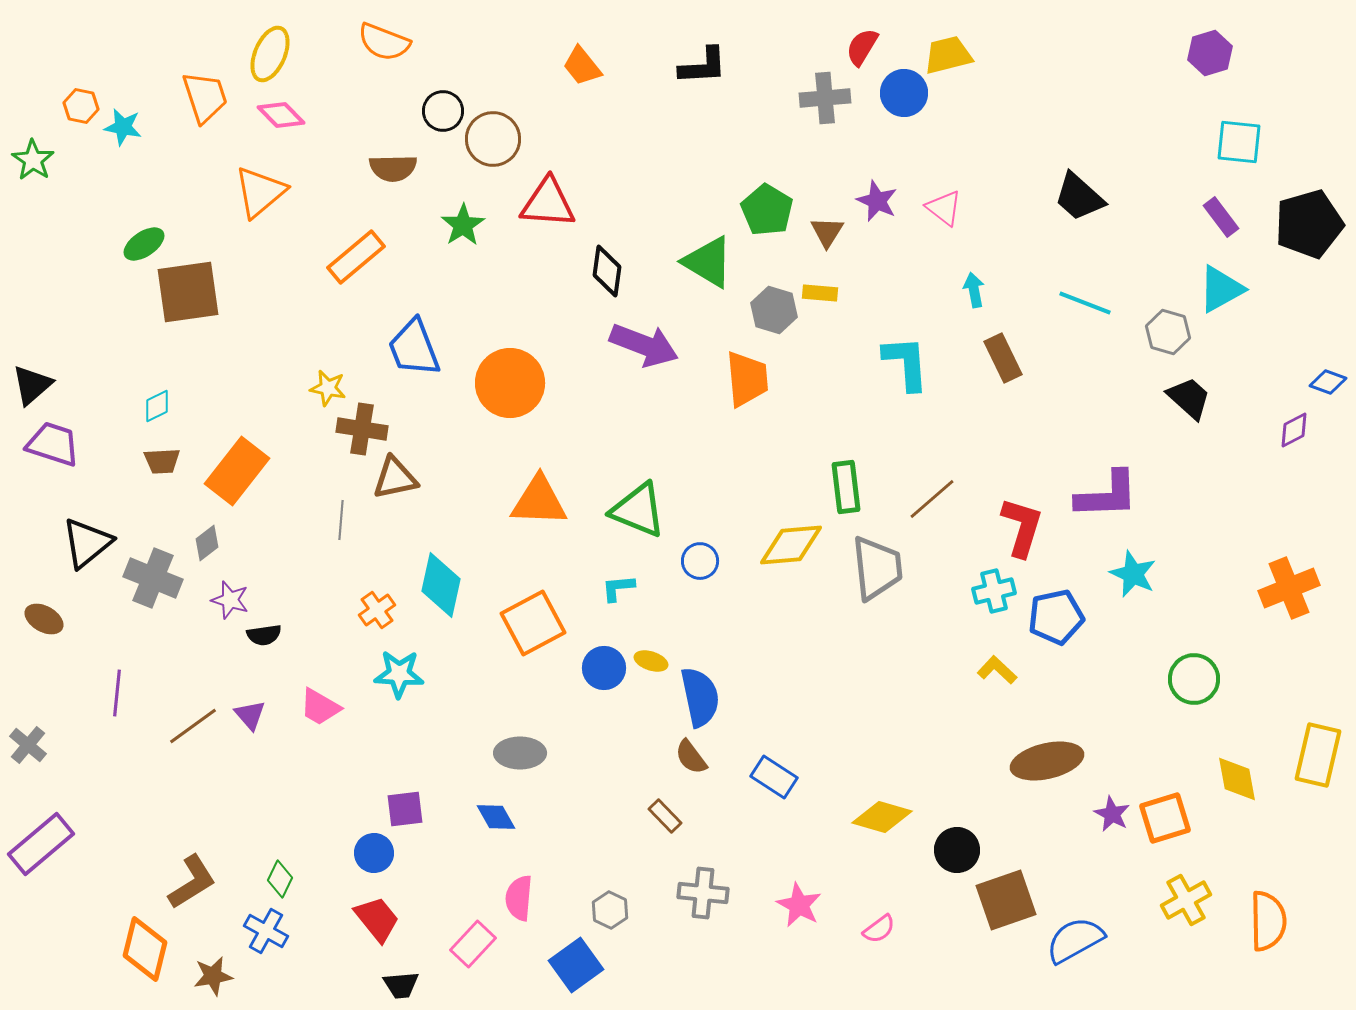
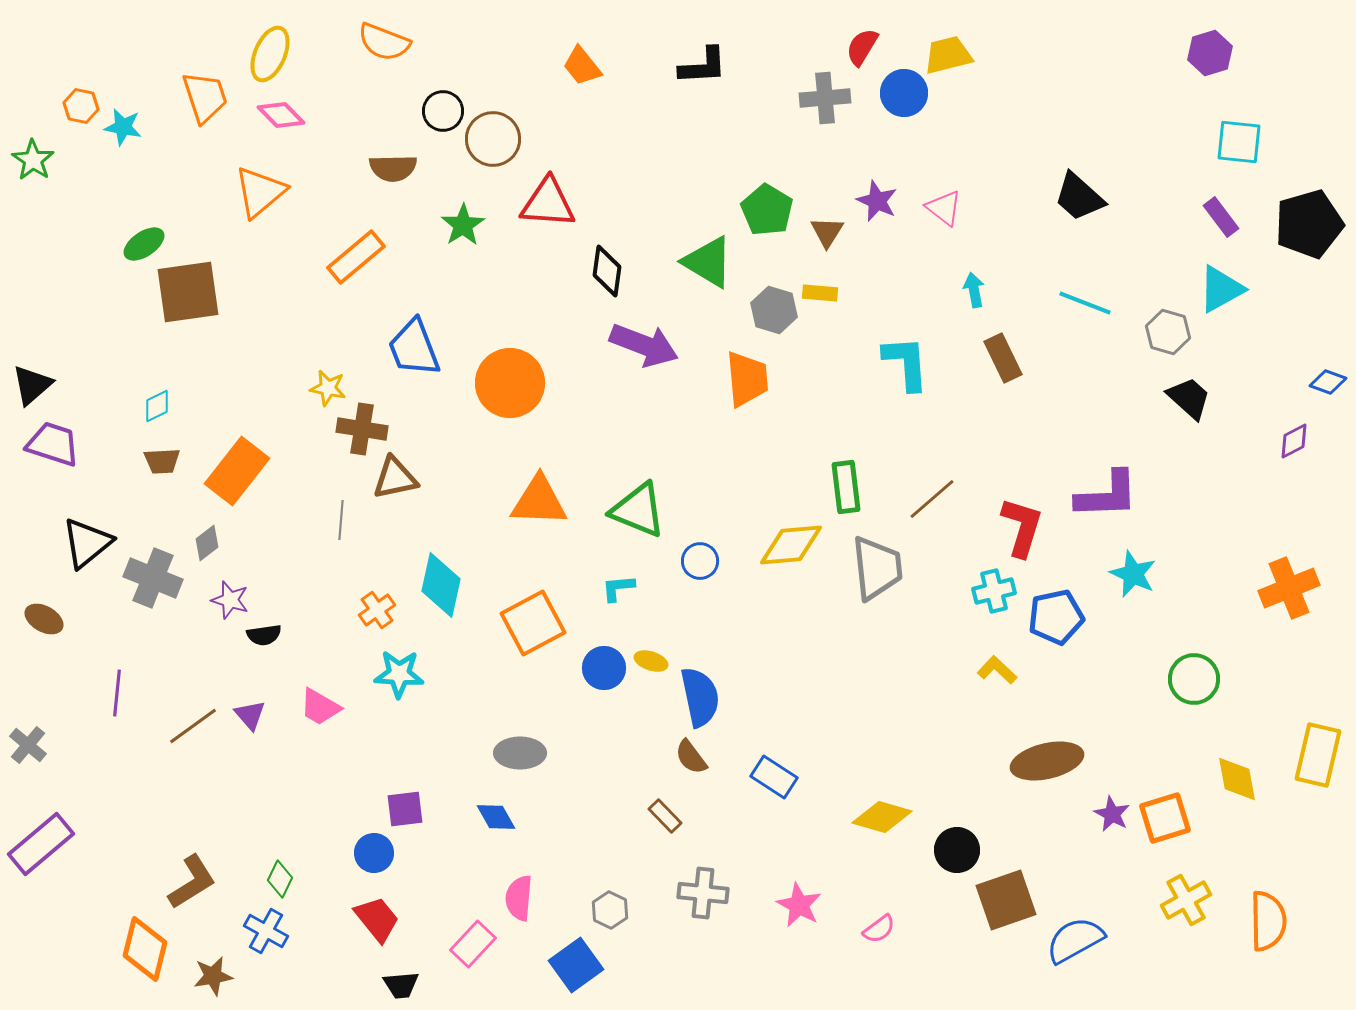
purple diamond at (1294, 430): moved 11 px down
